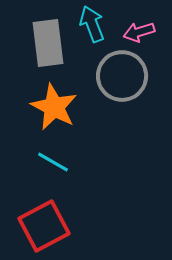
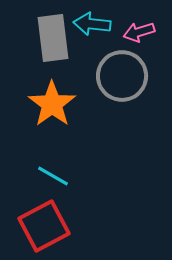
cyan arrow: rotated 63 degrees counterclockwise
gray rectangle: moved 5 px right, 5 px up
orange star: moved 2 px left, 3 px up; rotated 9 degrees clockwise
cyan line: moved 14 px down
